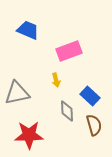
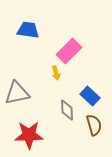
blue trapezoid: rotated 15 degrees counterclockwise
pink rectangle: rotated 25 degrees counterclockwise
yellow arrow: moved 7 px up
gray diamond: moved 1 px up
